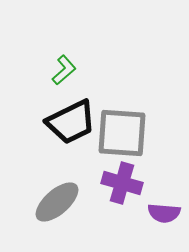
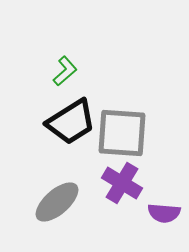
green L-shape: moved 1 px right, 1 px down
black trapezoid: rotated 6 degrees counterclockwise
purple cross: rotated 15 degrees clockwise
